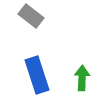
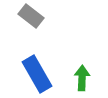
blue rectangle: moved 1 px up; rotated 12 degrees counterclockwise
